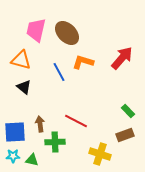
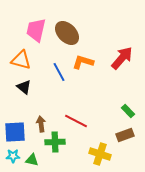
brown arrow: moved 1 px right
